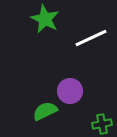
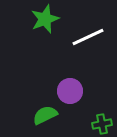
green star: rotated 24 degrees clockwise
white line: moved 3 px left, 1 px up
green semicircle: moved 4 px down
